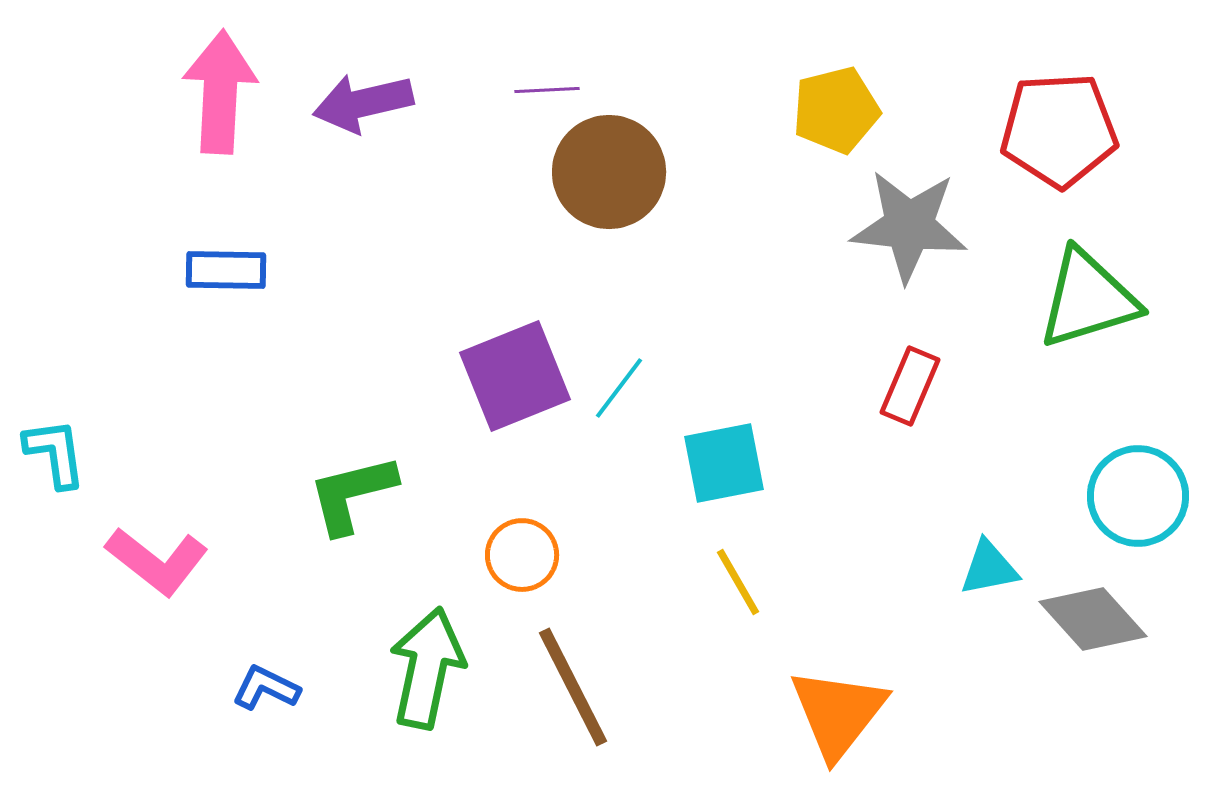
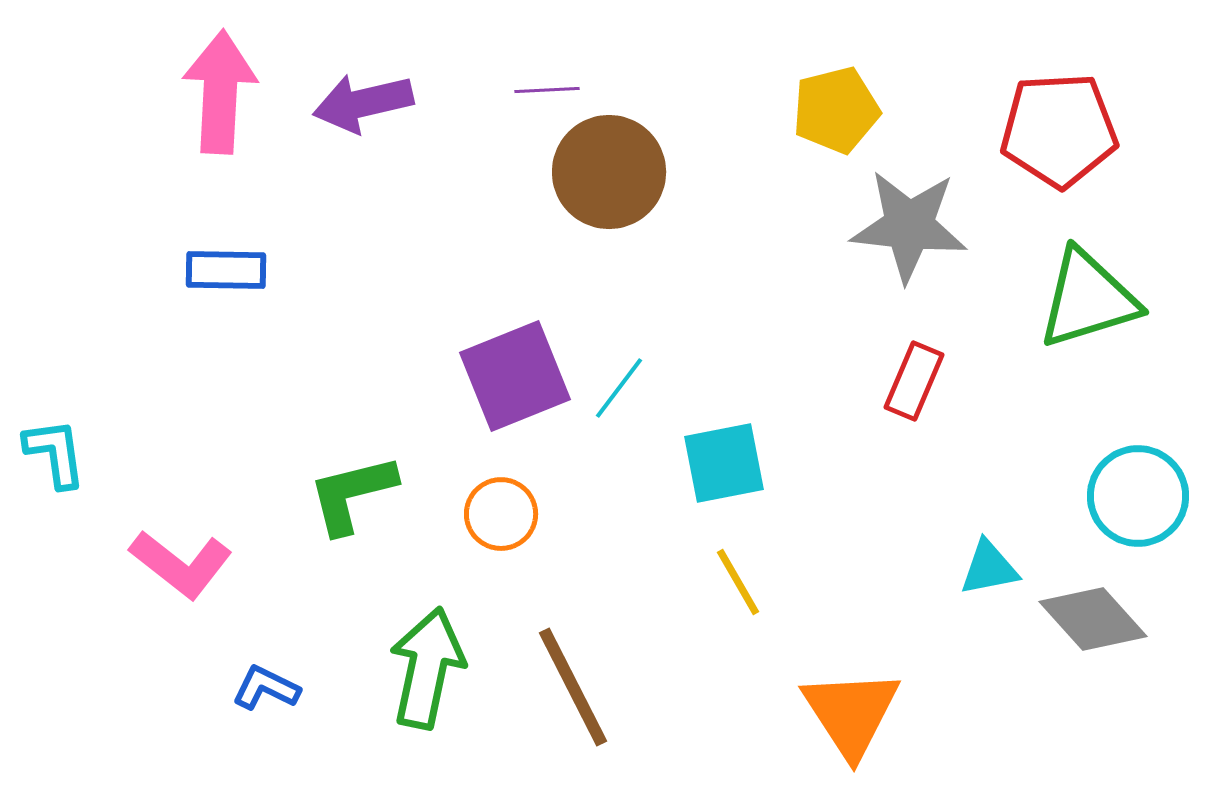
red rectangle: moved 4 px right, 5 px up
orange circle: moved 21 px left, 41 px up
pink L-shape: moved 24 px right, 3 px down
orange triangle: moved 13 px right; rotated 11 degrees counterclockwise
